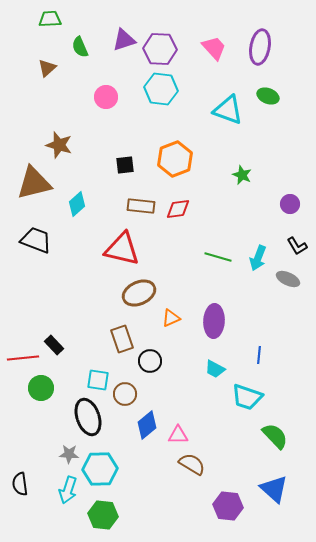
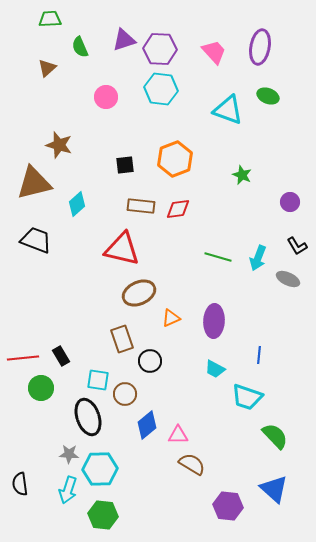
pink trapezoid at (214, 48): moved 4 px down
purple circle at (290, 204): moved 2 px up
black rectangle at (54, 345): moved 7 px right, 11 px down; rotated 12 degrees clockwise
